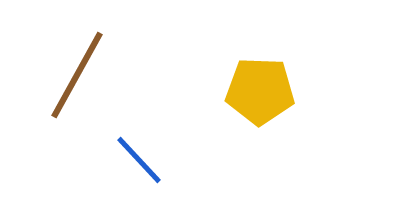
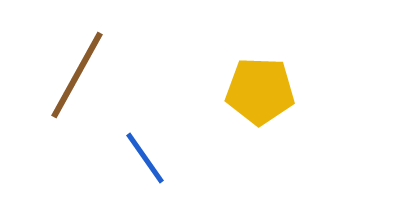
blue line: moved 6 px right, 2 px up; rotated 8 degrees clockwise
